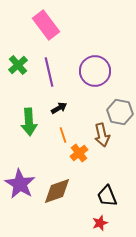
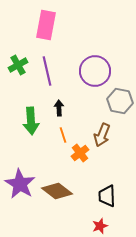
pink rectangle: rotated 48 degrees clockwise
green cross: rotated 12 degrees clockwise
purple line: moved 2 px left, 1 px up
black arrow: rotated 63 degrees counterclockwise
gray hexagon: moved 11 px up
green arrow: moved 2 px right, 1 px up
brown arrow: rotated 35 degrees clockwise
orange cross: moved 1 px right
brown diamond: rotated 56 degrees clockwise
black trapezoid: rotated 20 degrees clockwise
red star: moved 3 px down
